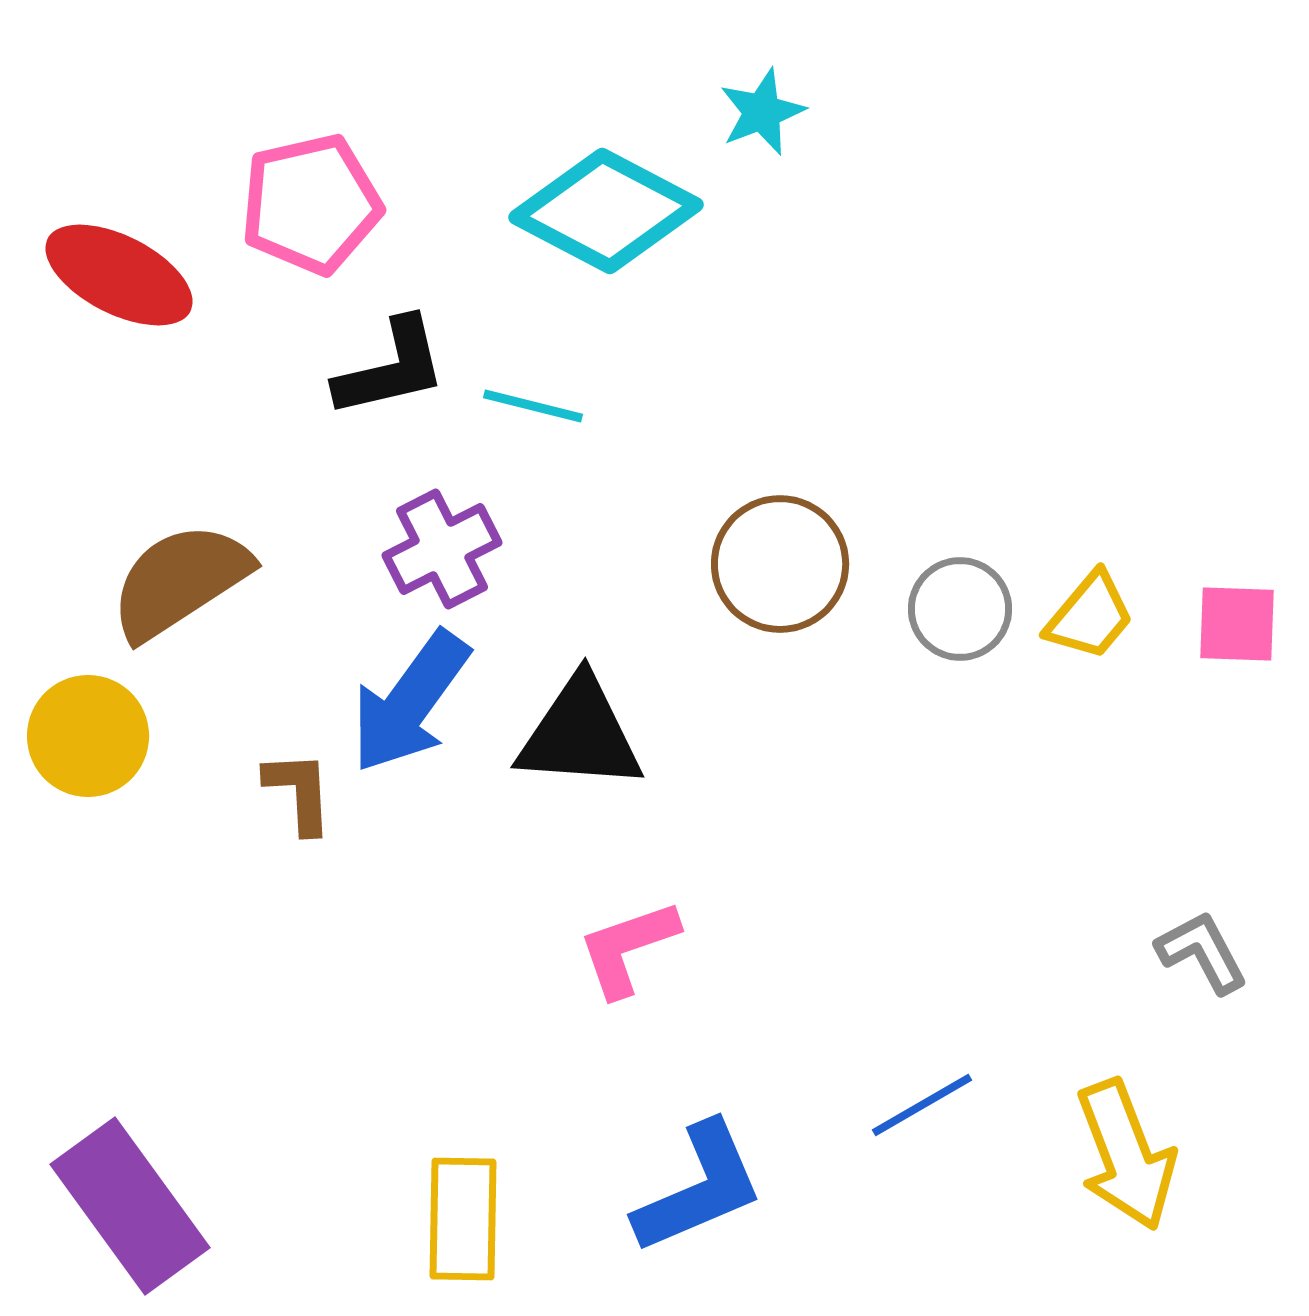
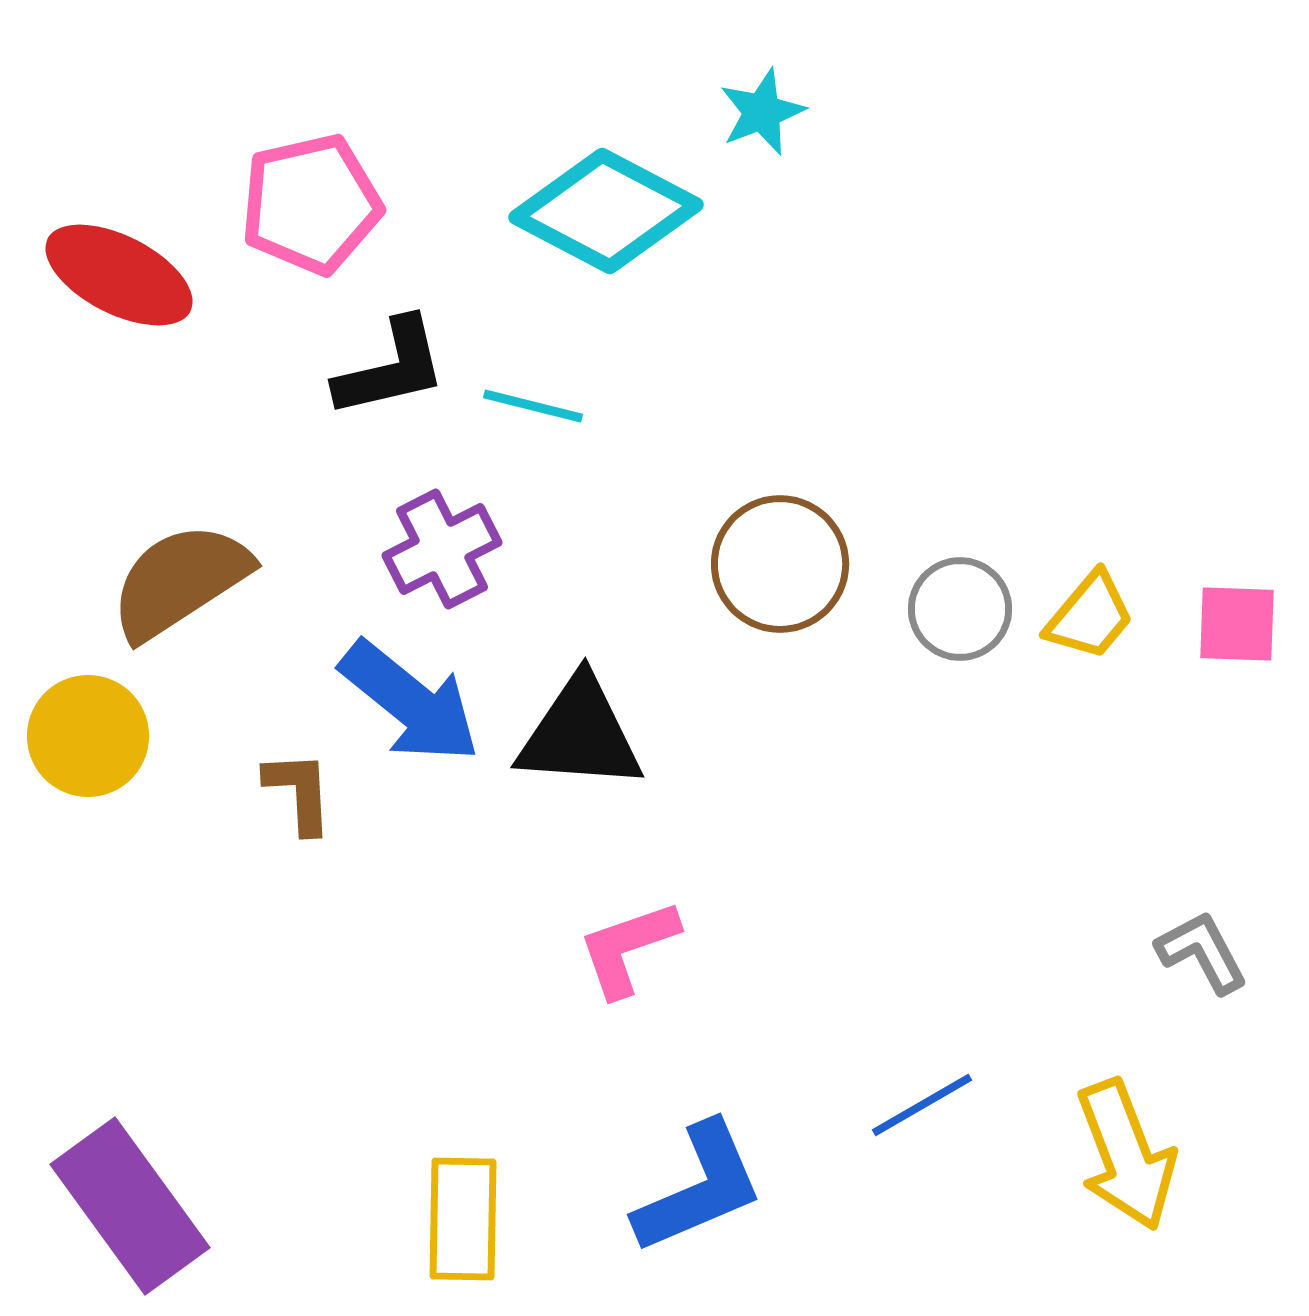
blue arrow: rotated 87 degrees counterclockwise
